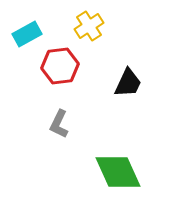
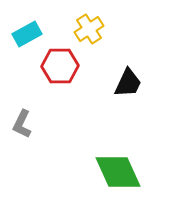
yellow cross: moved 3 px down
red hexagon: rotated 6 degrees clockwise
gray L-shape: moved 37 px left
